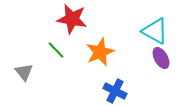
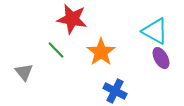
orange star: moved 1 px right; rotated 12 degrees counterclockwise
